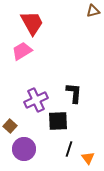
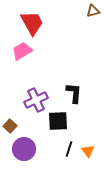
orange triangle: moved 7 px up
